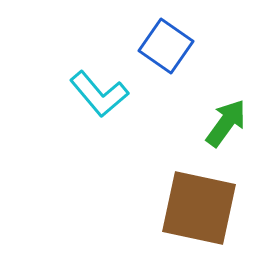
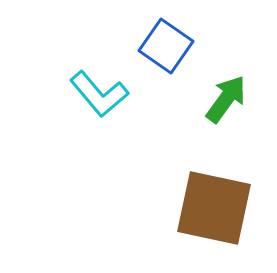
green arrow: moved 24 px up
brown square: moved 15 px right
